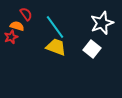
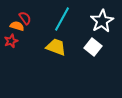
red semicircle: moved 1 px left, 4 px down
white star: moved 2 px up; rotated 10 degrees counterclockwise
cyan line: moved 7 px right, 8 px up; rotated 65 degrees clockwise
red star: moved 4 px down
white square: moved 1 px right, 2 px up
